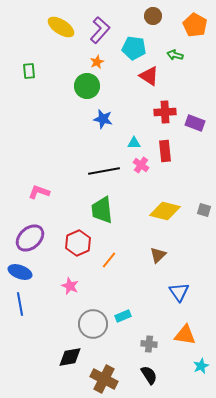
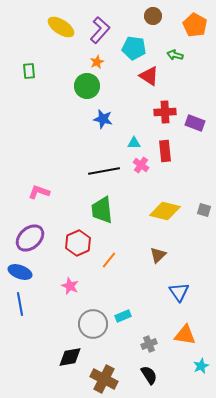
gray cross: rotated 28 degrees counterclockwise
